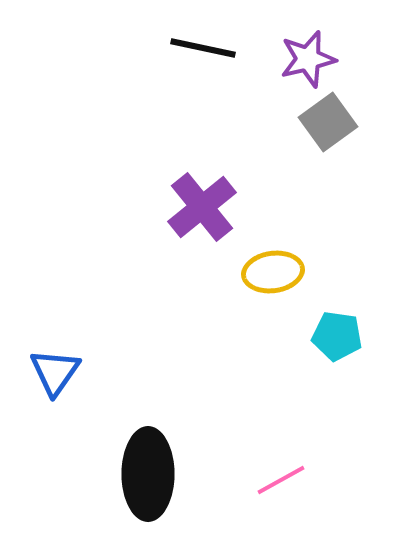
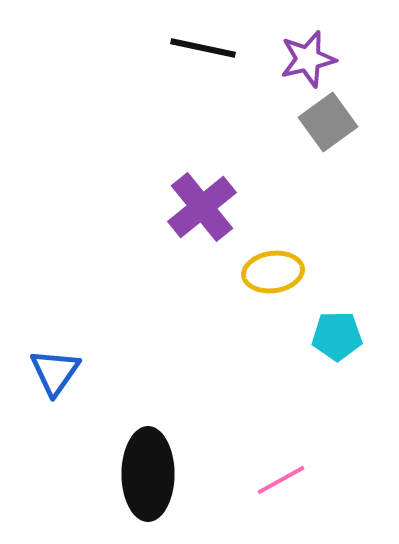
cyan pentagon: rotated 9 degrees counterclockwise
